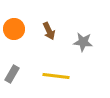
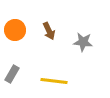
orange circle: moved 1 px right, 1 px down
yellow line: moved 2 px left, 5 px down
